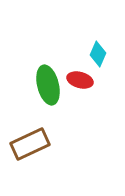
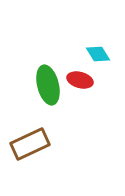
cyan diamond: rotated 55 degrees counterclockwise
